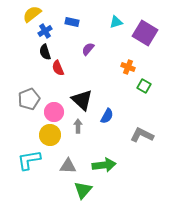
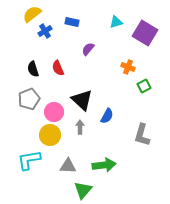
black semicircle: moved 12 px left, 17 px down
green square: rotated 32 degrees clockwise
gray arrow: moved 2 px right, 1 px down
gray L-shape: rotated 100 degrees counterclockwise
